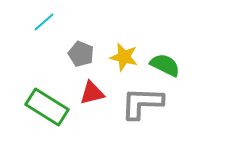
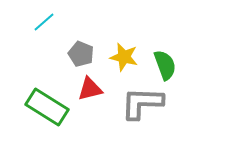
green semicircle: rotated 44 degrees clockwise
red triangle: moved 2 px left, 4 px up
